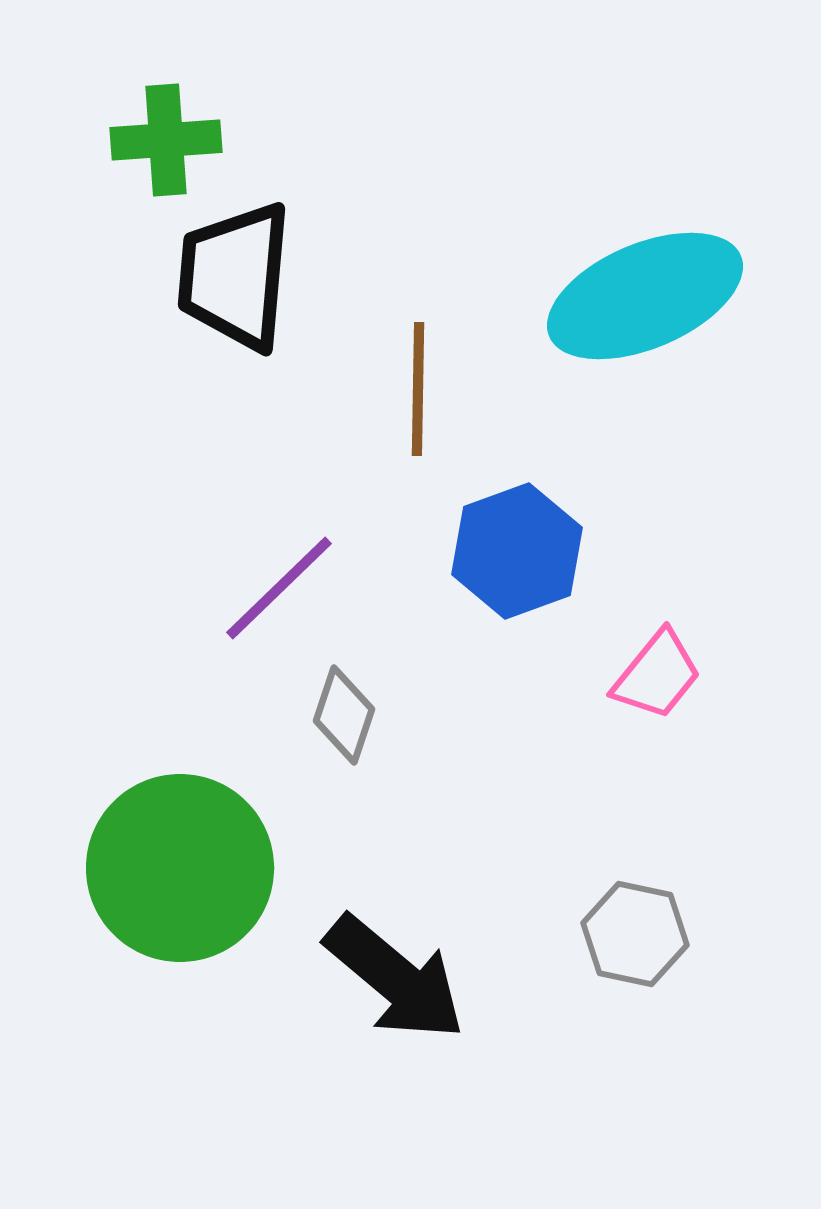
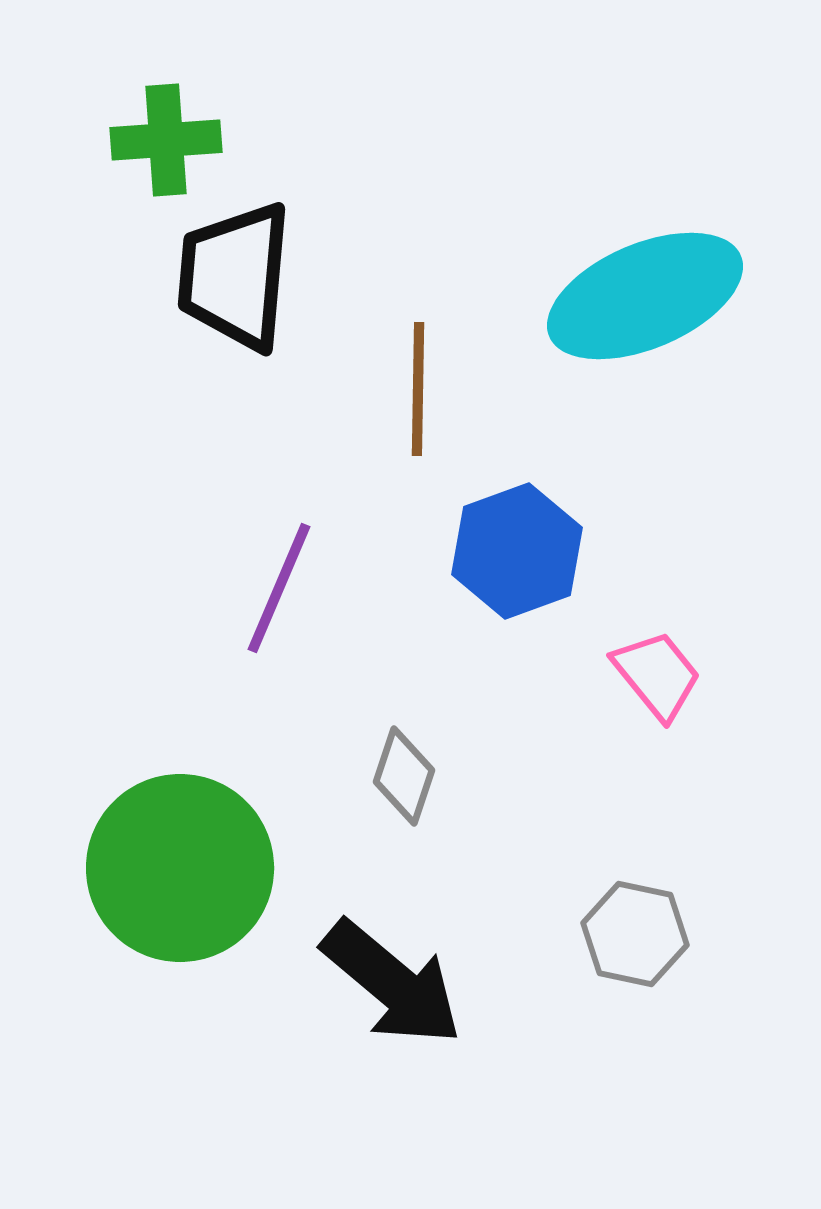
purple line: rotated 23 degrees counterclockwise
pink trapezoid: rotated 78 degrees counterclockwise
gray diamond: moved 60 px right, 61 px down
black arrow: moved 3 px left, 5 px down
